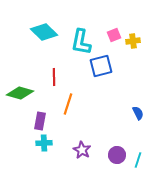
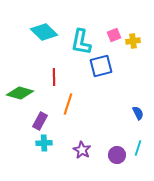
purple rectangle: rotated 18 degrees clockwise
cyan line: moved 12 px up
